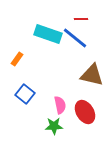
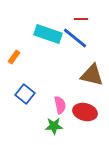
orange rectangle: moved 3 px left, 2 px up
red ellipse: rotated 45 degrees counterclockwise
